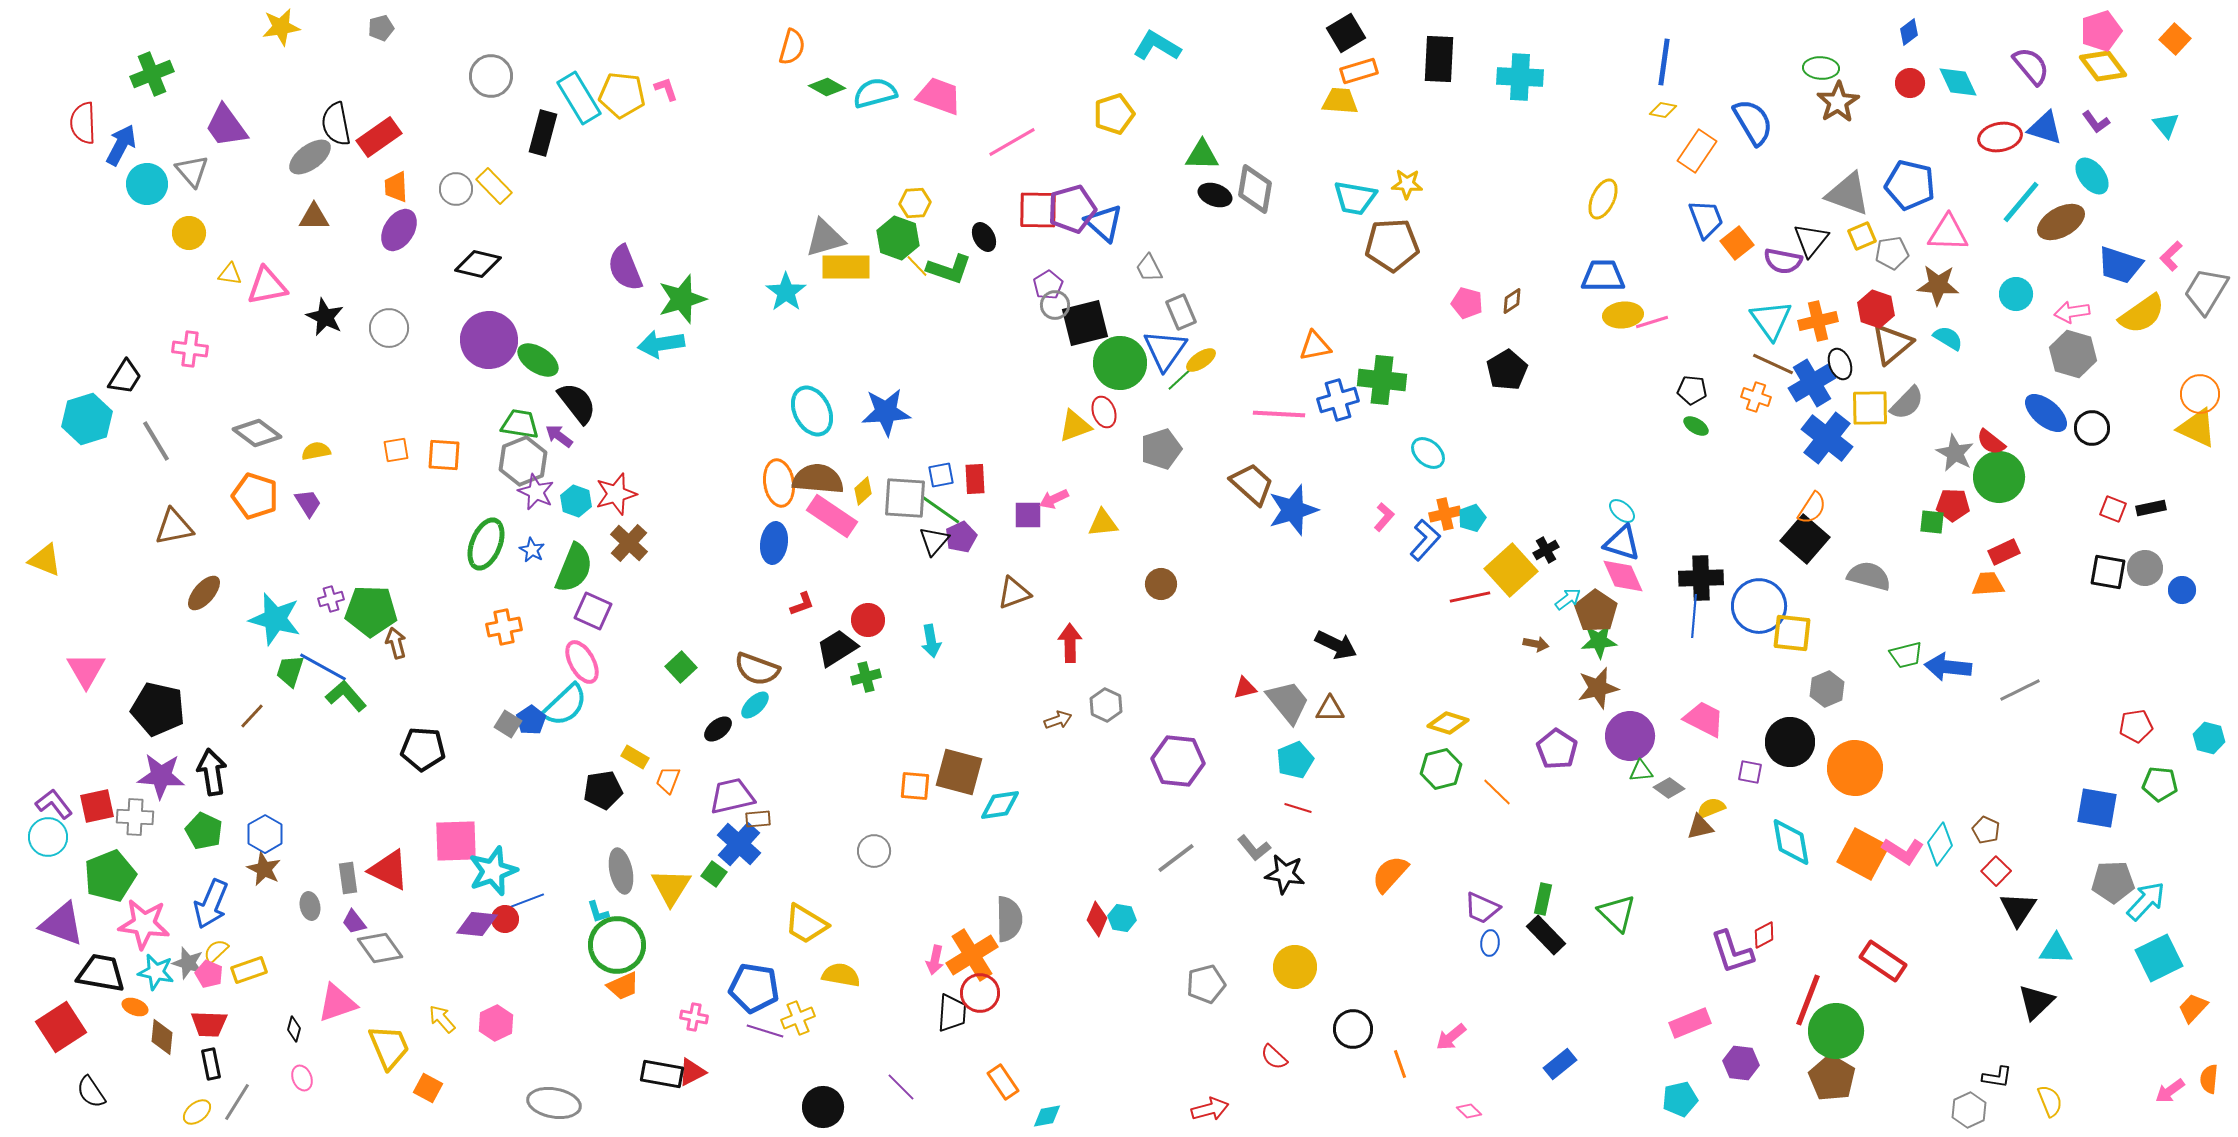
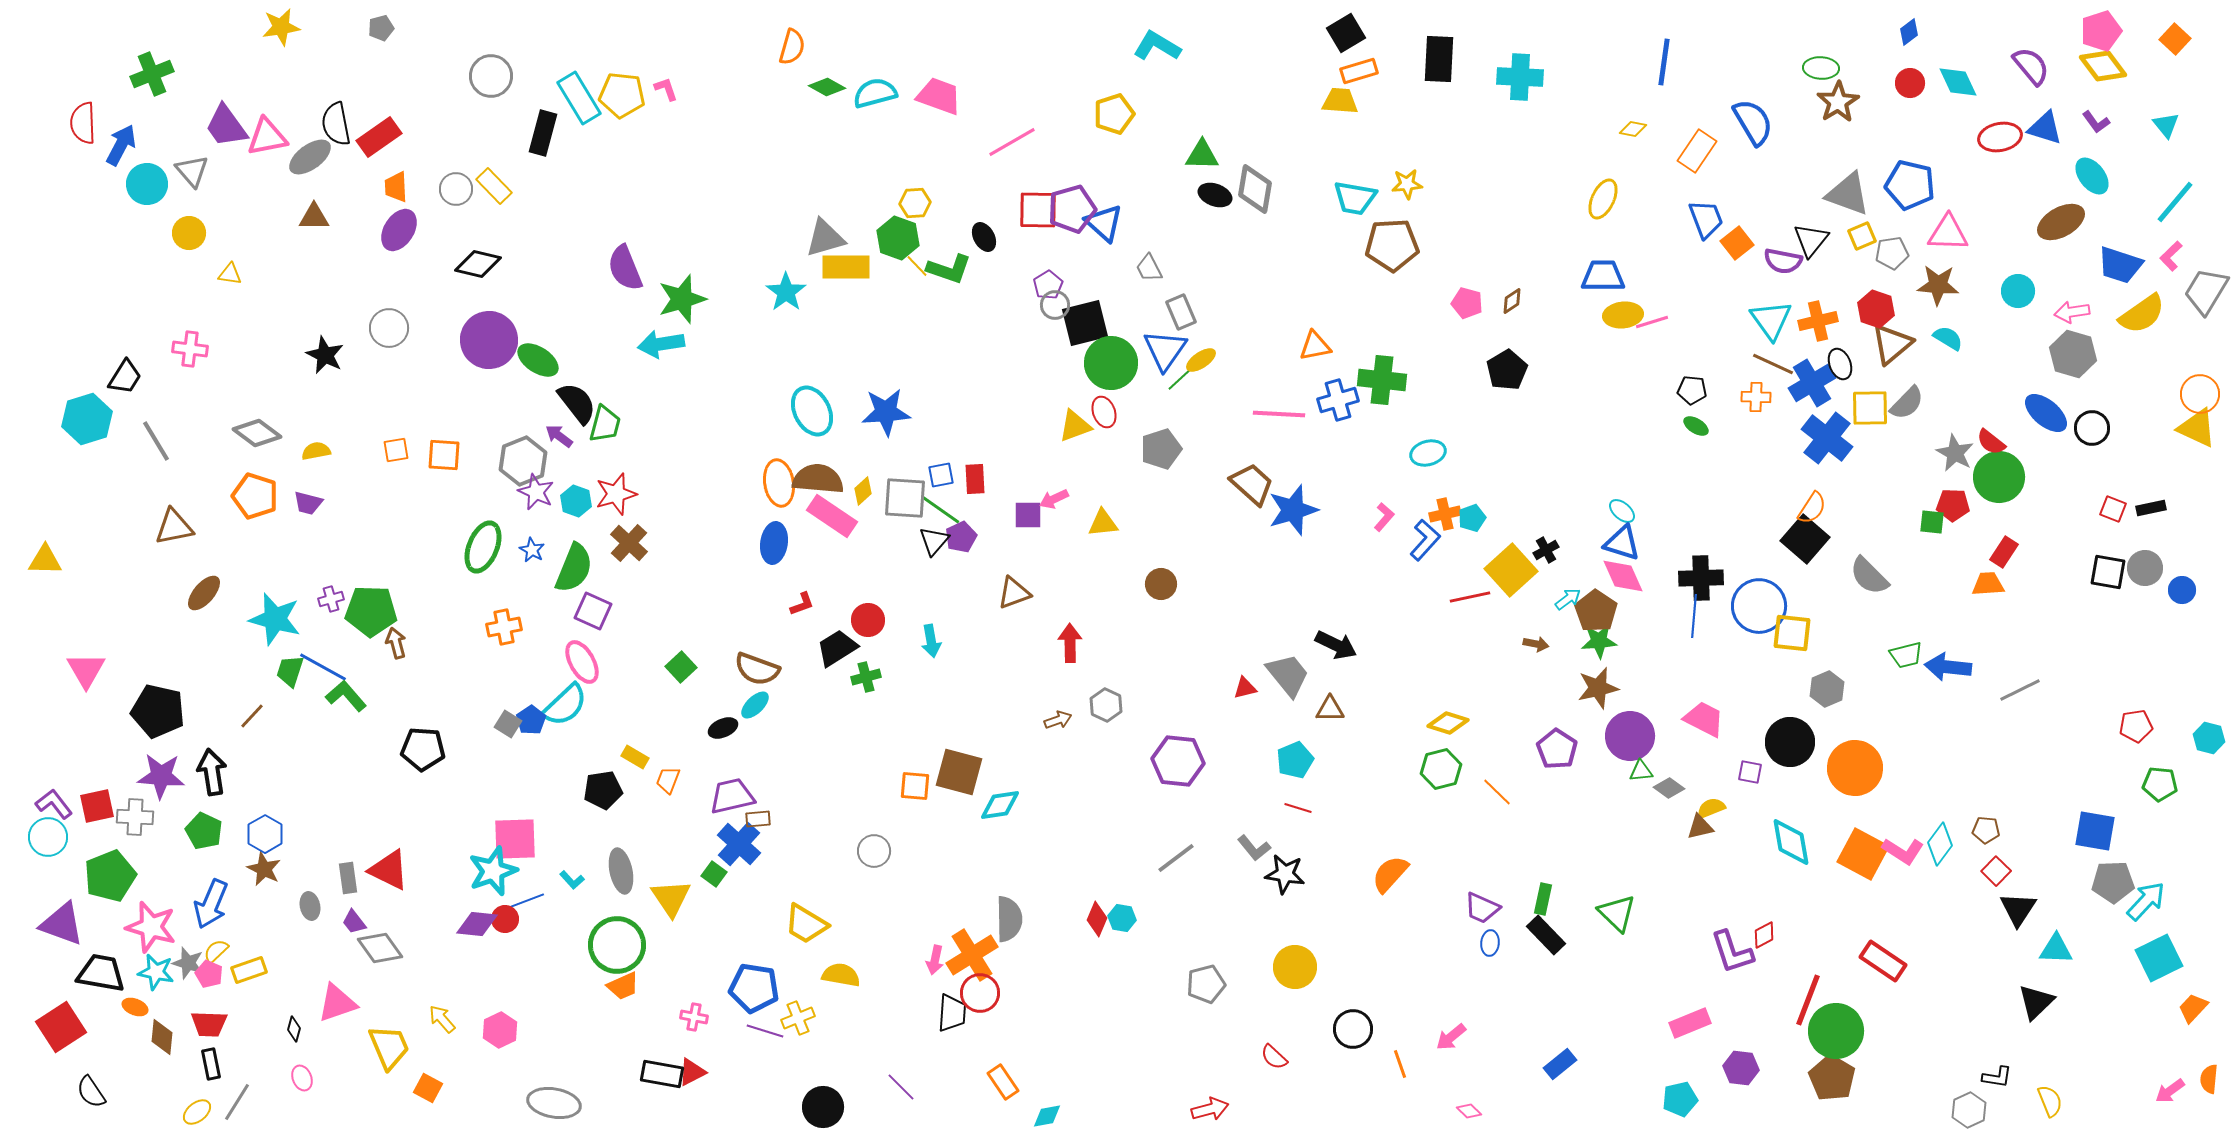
yellow diamond at (1663, 110): moved 30 px left, 19 px down
yellow star at (1407, 184): rotated 8 degrees counterclockwise
cyan line at (2021, 202): moved 154 px right
pink triangle at (267, 286): moved 149 px up
cyan circle at (2016, 294): moved 2 px right, 3 px up
black star at (325, 317): moved 38 px down
green circle at (1120, 363): moved 9 px left
orange cross at (1756, 397): rotated 16 degrees counterclockwise
green trapezoid at (520, 424): moved 85 px right; rotated 96 degrees clockwise
cyan ellipse at (1428, 453): rotated 56 degrees counterclockwise
purple trapezoid at (308, 503): rotated 136 degrees clockwise
green ellipse at (486, 544): moved 3 px left, 3 px down
red rectangle at (2004, 552): rotated 32 degrees counterclockwise
yellow triangle at (45, 560): rotated 21 degrees counterclockwise
gray semicircle at (1869, 576): rotated 150 degrees counterclockwise
gray trapezoid at (1288, 702): moved 27 px up
black pentagon at (158, 709): moved 2 px down
black ellipse at (718, 729): moved 5 px right, 1 px up; rotated 16 degrees clockwise
blue square at (2097, 808): moved 2 px left, 23 px down
brown pentagon at (1986, 830): rotated 20 degrees counterclockwise
pink square at (456, 841): moved 59 px right, 2 px up
yellow triangle at (671, 887): moved 11 px down; rotated 6 degrees counterclockwise
cyan L-shape at (598, 912): moved 26 px left, 32 px up; rotated 25 degrees counterclockwise
pink star at (144, 924): moved 7 px right, 3 px down; rotated 9 degrees clockwise
pink hexagon at (496, 1023): moved 4 px right, 7 px down
purple hexagon at (1741, 1063): moved 5 px down
